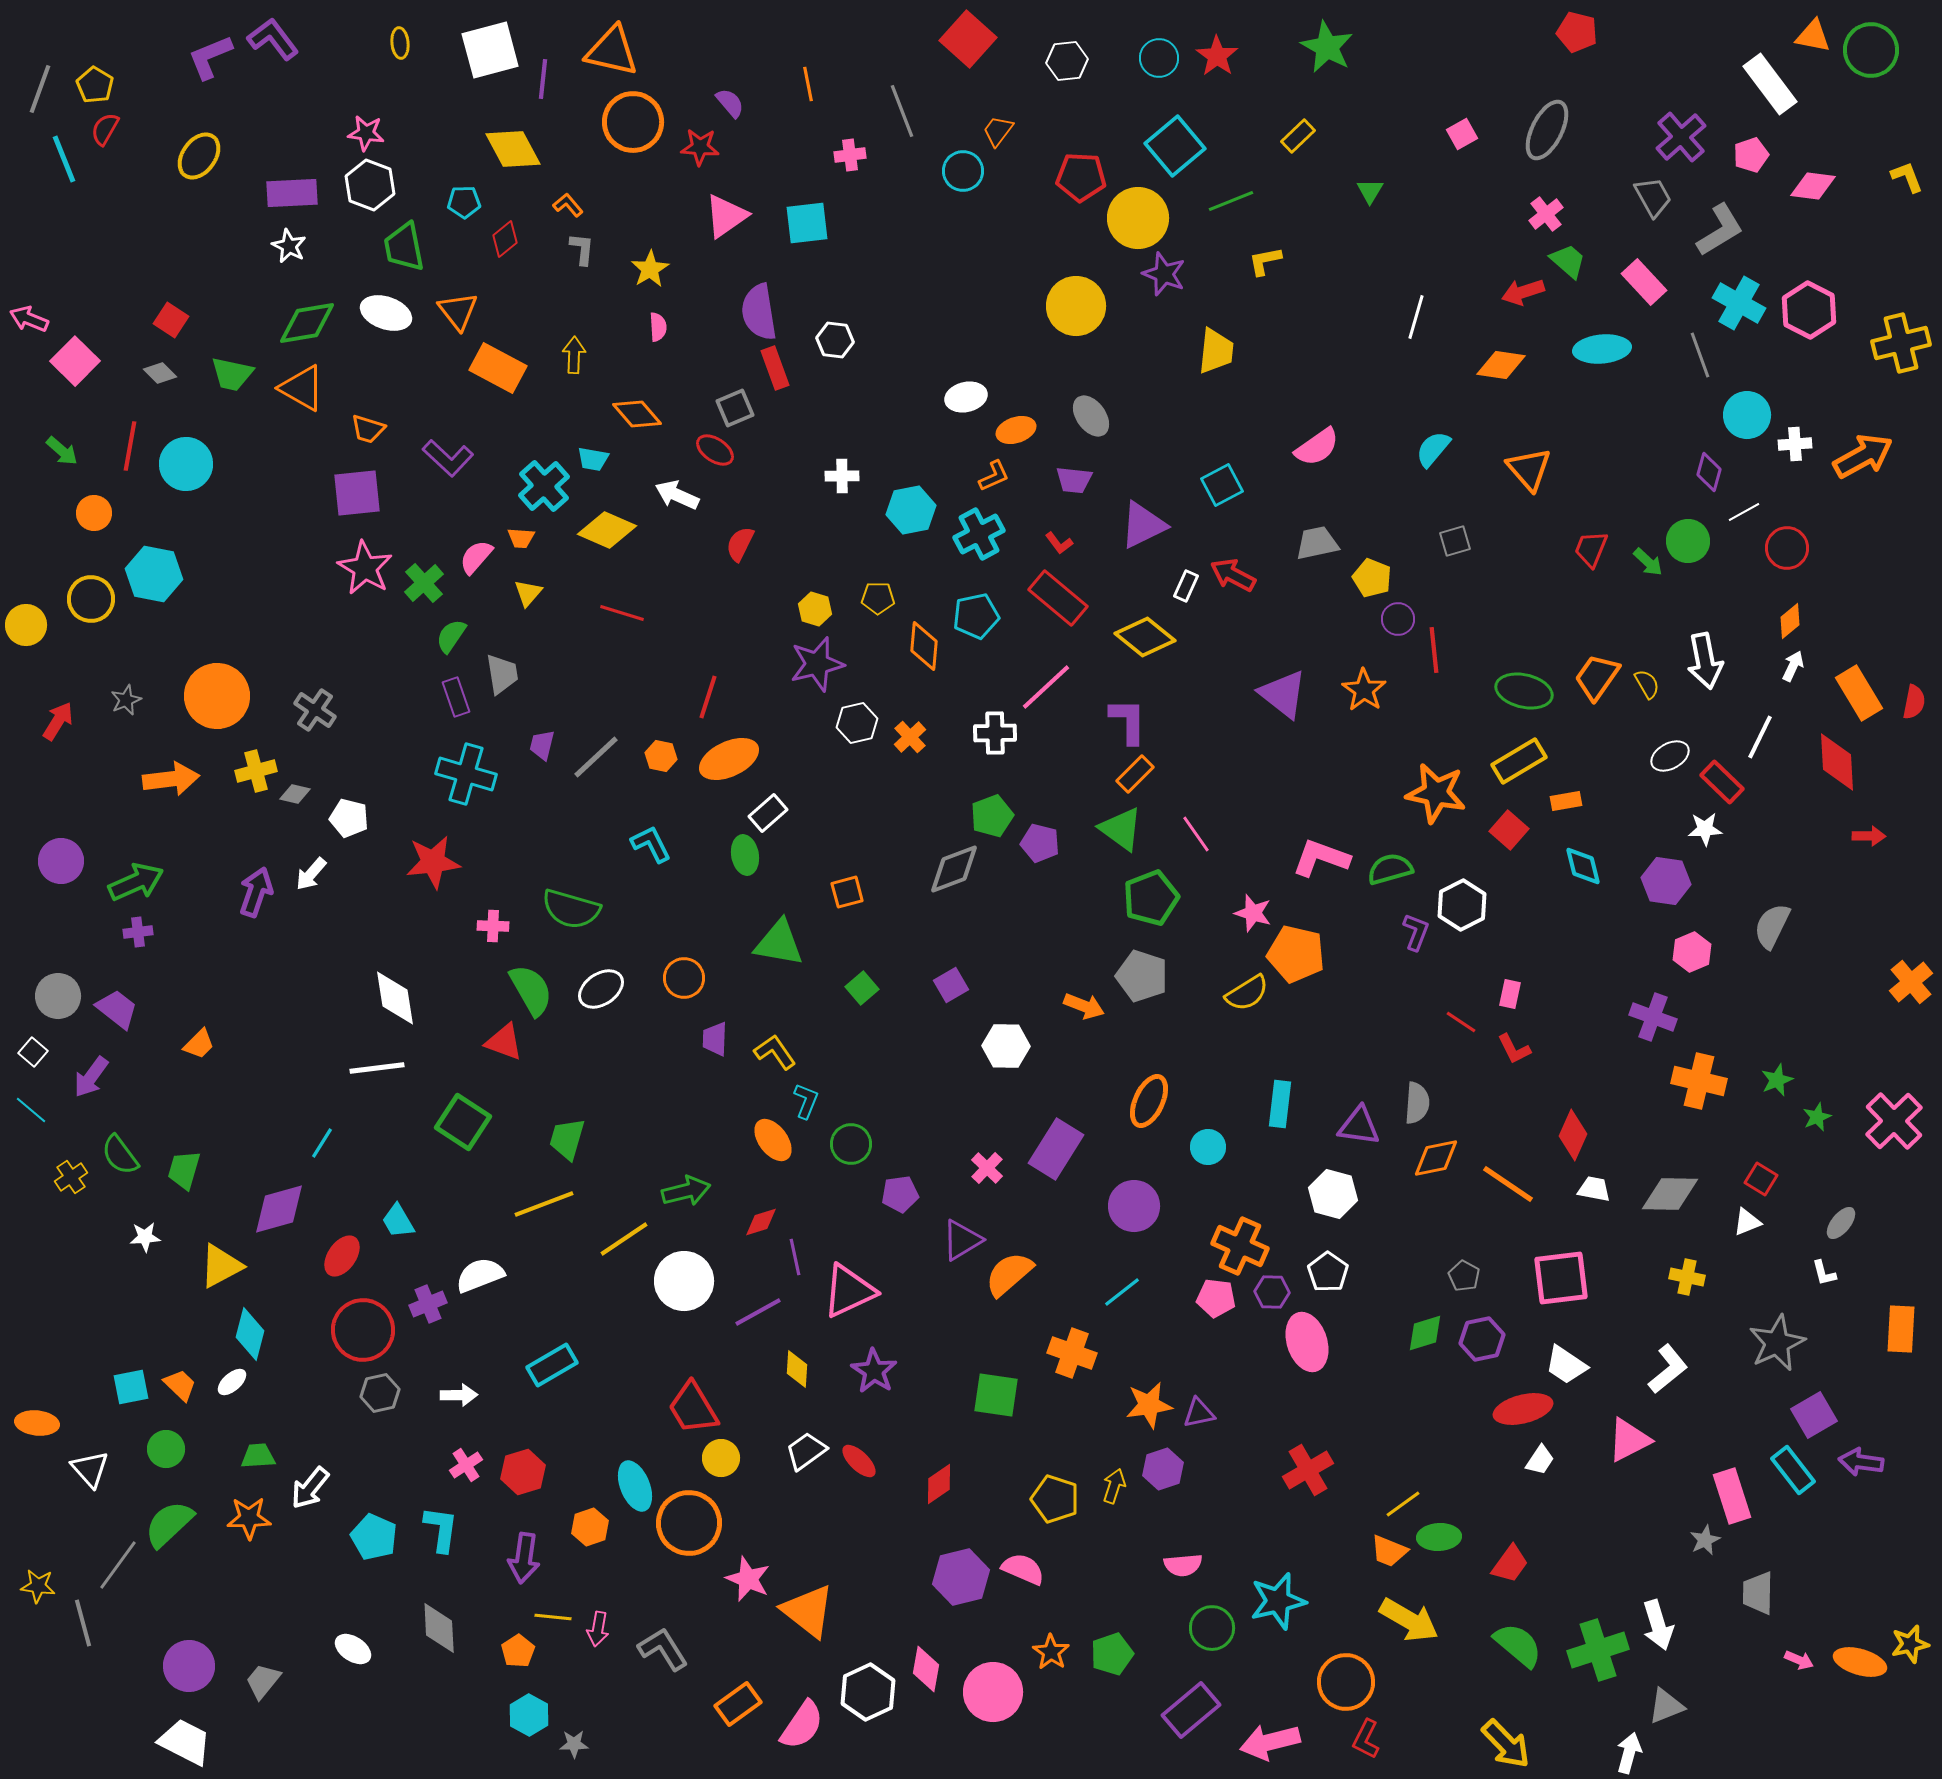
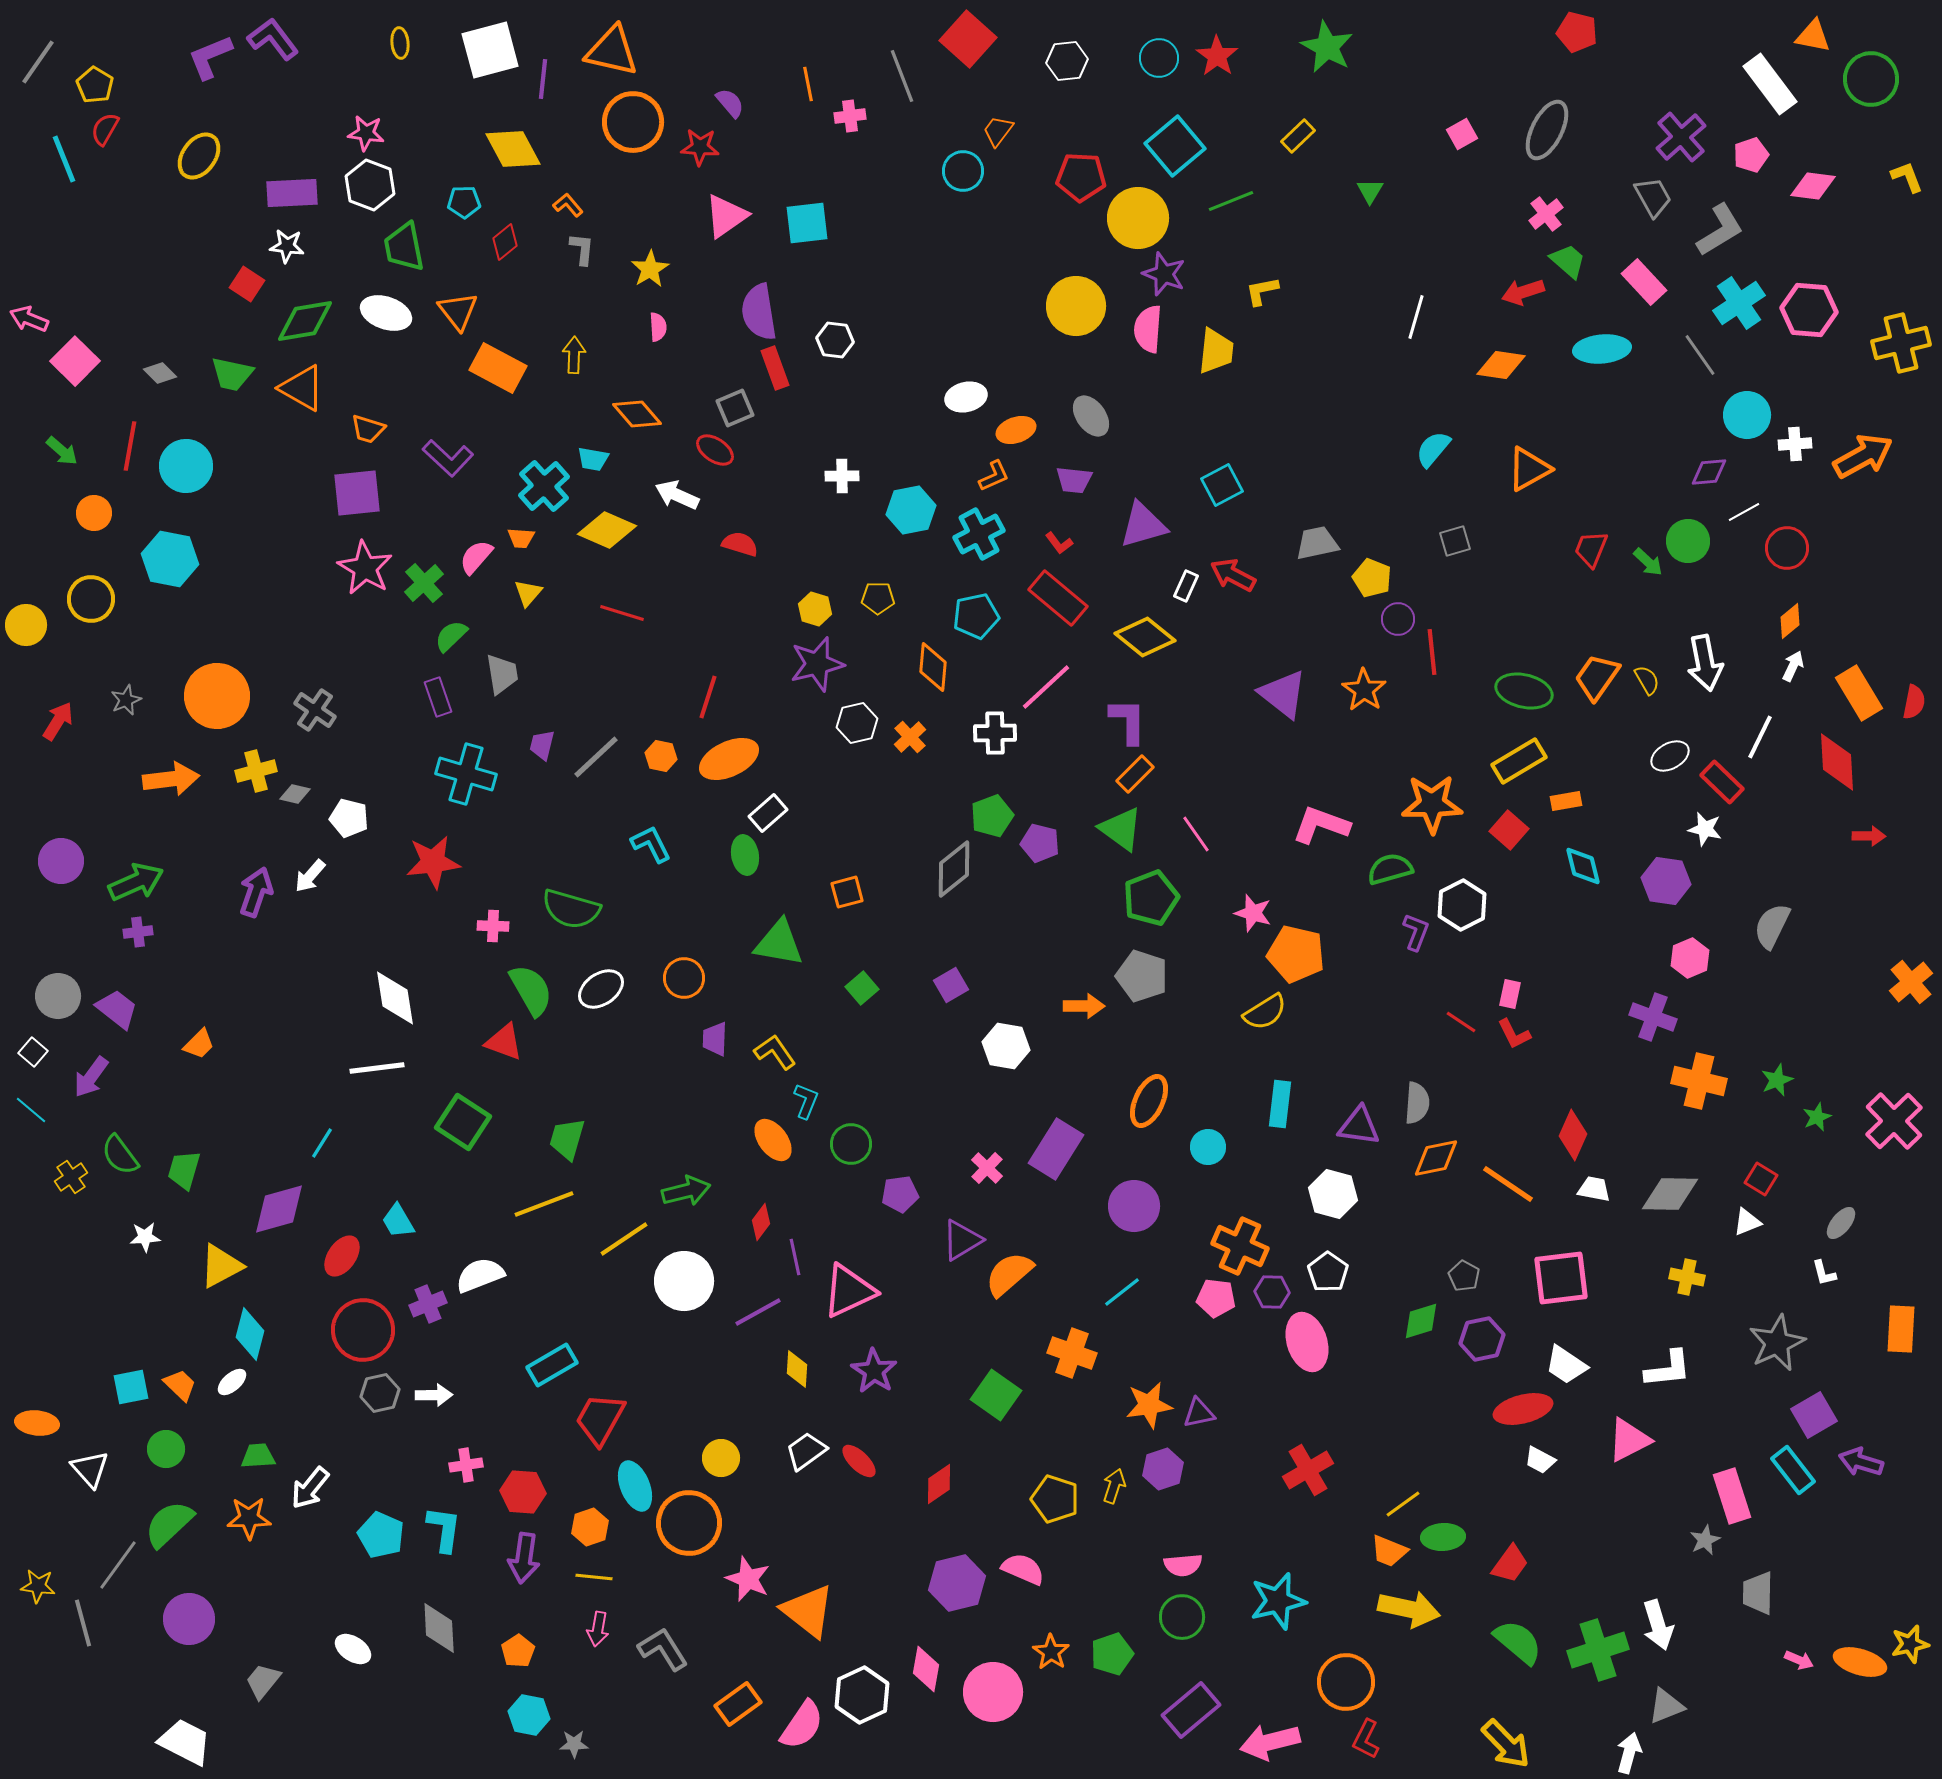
green circle at (1871, 50): moved 29 px down
gray line at (40, 89): moved 2 px left, 27 px up; rotated 15 degrees clockwise
gray line at (902, 111): moved 35 px up
pink cross at (850, 155): moved 39 px up
red diamond at (505, 239): moved 3 px down
white star at (289, 246): moved 2 px left; rotated 20 degrees counterclockwise
yellow L-shape at (1265, 261): moved 3 px left, 30 px down
cyan cross at (1739, 303): rotated 27 degrees clockwise
pink hexagon at (1809, 310): rotated 22 degrees counterclockwise
red square at (171, 320): moved 76 px right, 36 px up
green diamond at (307, 323): moved 2 px left, 2 px up
gray line at (1700, 355): rotated 15 degrees counterclockwise
pink semicircle at (1317, 447): moved 169 px left, 118 px up; rotated 129 degrees clockwise
cyan circle at (186, 464): moved 2 px down
orange triangle at (1529, 469): rotated 42 degrees clockwise
purple diamond at (1709, 472): rotated 69 degrees clockwise
purple triangle at (1143, 525): rotated 10 degrees clockwise
red semicircle at (740, 544): rotated 81 degrees clockwise
cyan hexagon at (154, 574): moved 16 px right, 15 px up
green semicircle at (451, 636): rotated 12 degrees clockwise
orange diamond at (924, 646): moved 9 px right, 21 px down
red line at (1434, 650): moved 2 px left, 2 px down
white arrow at (1705, 661): moved 2 px down
yellow semicircle at (1647, 684): moved 4 px up
purple rectangle at (456, 697): moved 18 px left
orange star at (1436, 793): moved 4 px left, 11 px down; rotated 12 degrees counterclockwise
white star at (1705, 829): rotated 16 degrees clockwise
pink L-shape at (1321, 858): moved 33 px up
gray diamond at (954, 869): rotated 18 degrees counterclockwise
white arrow at (311, 874): moved 1 px left, 2 px down
pink hexagon at (1692, 952): moved 2 px left, 6 px down
yellow semicircle at (1247, 993): moved 18 px right, 19 px down
orange arrow at (1084, 1006): rotated 21 degrees counterclockwise
white hexagon at (1006, 1046): rotated 9 degrees clockwise
red L-shape at (1514, 1049): moved 15 px up
red diamond at (761, 1222): rotated 36 degrees counterclockwise
green diamond at (1425, 1333): moved 4 px left, 12 px up
white L-shape at (1668, 1369): rotated 33 degrees clockwise
white arrow at (459, 1395): moved 25 px left
green square at (996, 1395): rotated 27 degrees clockwise
red trapezoid at (693, 1408): moved 93 px left, 11 px down; rotated 60 degrees clockwise
white trapezoid at (1540, 1460): rotated 84 degrees clockwise
purple arrow at (1861, 1462): rotated 9 degrees clockwise
pink cross at (466, 1465): rotated 24 degrees clockwise
red hexagon at (523, 1472): moved 20 px down; rotated 21 degrees clockwise
cyan L-shape at (441, 1529): moved 3 px right
cyan pentagon at (374, 1537): moved 7 px right, 2 px up
green ellipse at (1439, 1537): moved 4 px right
purple hexagon at (961, 1577): moved 4 px left, 6 px down
yellow line at (553, 1617): moved 41 px right, 40 px up
yellow arrow at (1409, 1620): moved 11 px up; rotated 18 degrees counterclockwise
green circle at (1212, 1628): moved 30 px left, 11 px up
green semicircle at (1518, 1645): moved 3 px up
purple circle at (189, 1666): moved 47 px up
white hexagon at (868, 1692): moved 6 px left, 3 px down
cyan hexagon at (529, 1715): rotated 18 degrees counterclockwise
